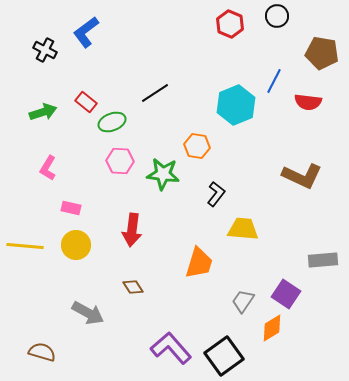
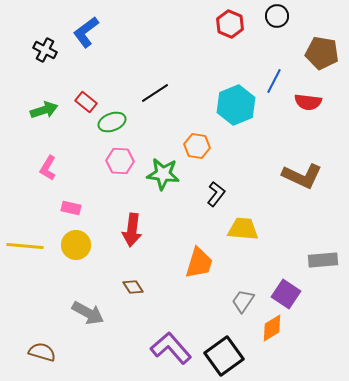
green arrow: moved 1 px right, 2 px up
